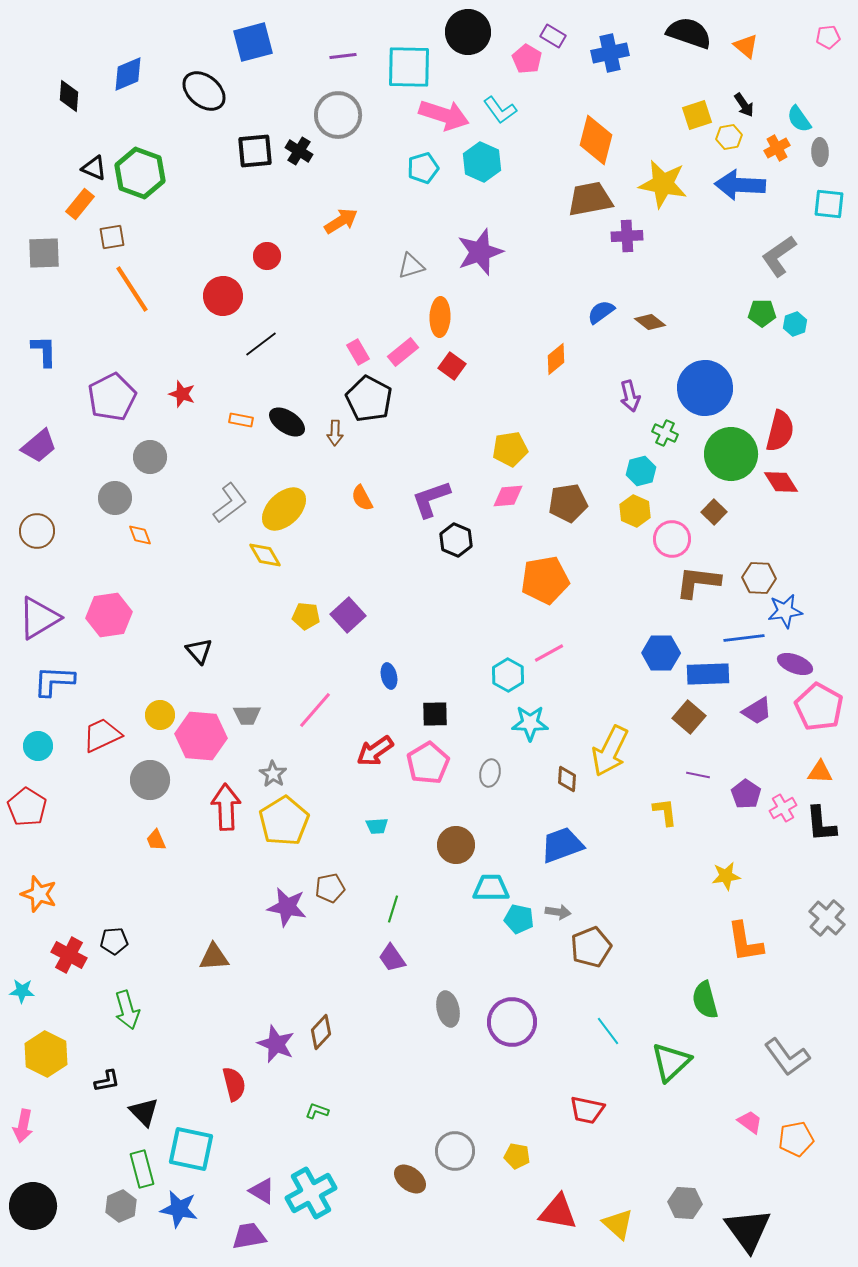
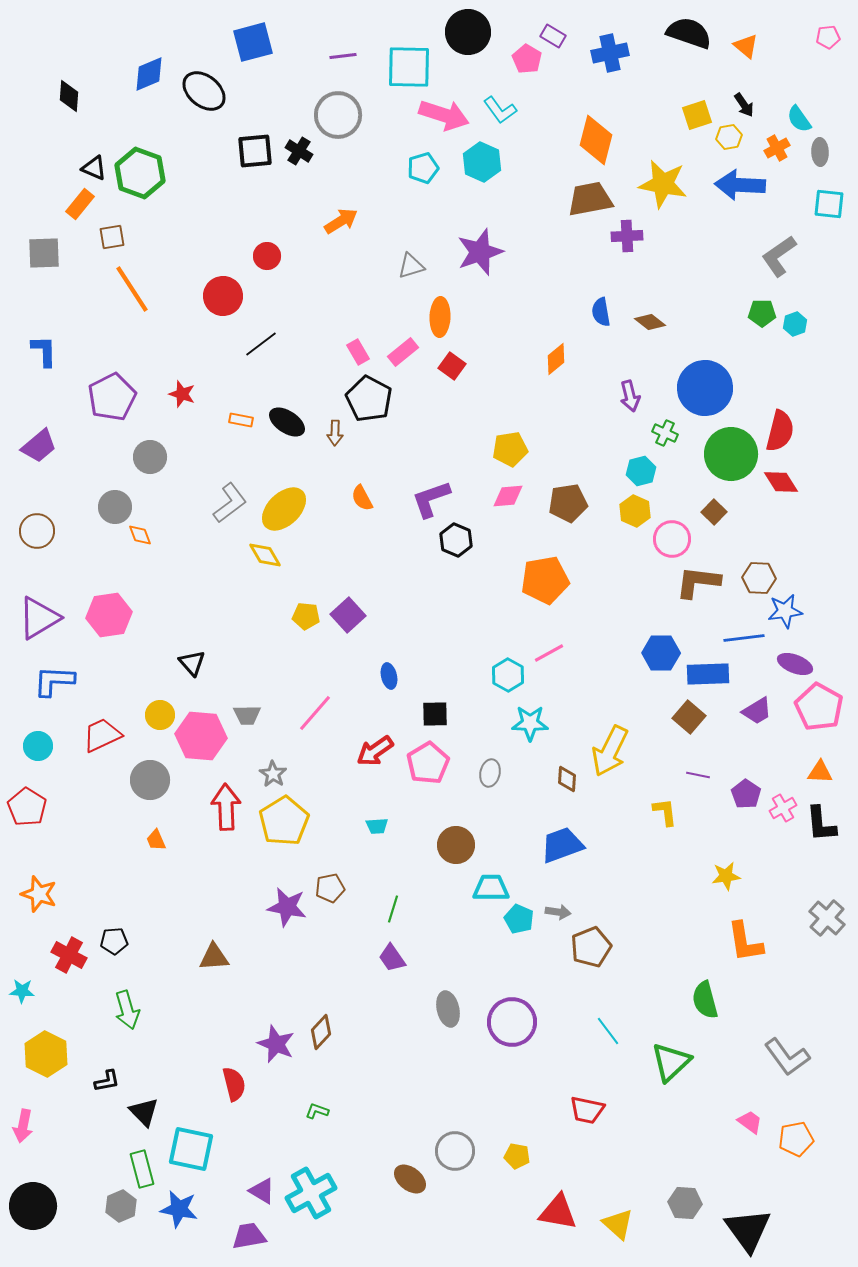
blue diamond at (128, 74): moved 21 px right
blue semicircle at (601, 312): rotated 64 degrees counterclockwise
gray circle at (115, 498): moved 9 px down
black triangle at (199, 651): moved 7 px left, 12 px down
pink line at (315, 710): moved 3 px down
cyan pentagon at (519, 919): rotated 12 degrees clockwise
